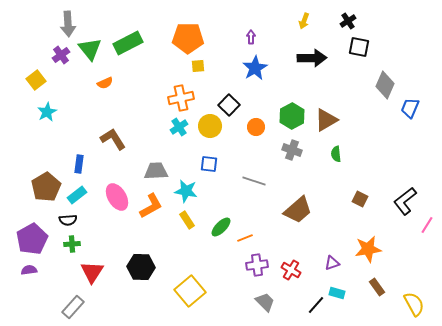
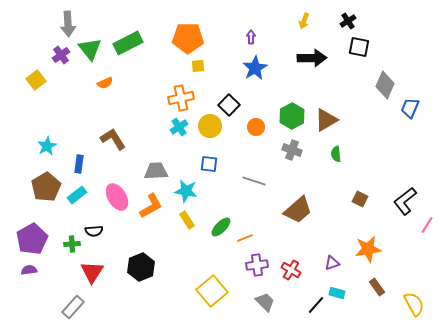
cyan star at (47, 112): moved 34 px down
black semicircle at (68, 220): moved 26 px right, 11 px down
black hexagon at (141, 267): rotated 24 degrees counterclockwise
yellow square at (190, 291): moved 22 px right
